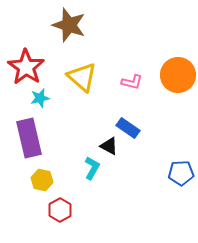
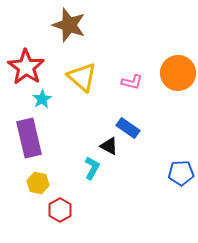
orange circle: moved 2 px up
cyan star: moved 2 px right, 1 px down; rotated 18 degrees counterclockwise
yellow hexagon: moved 4 px left, 3 px down
